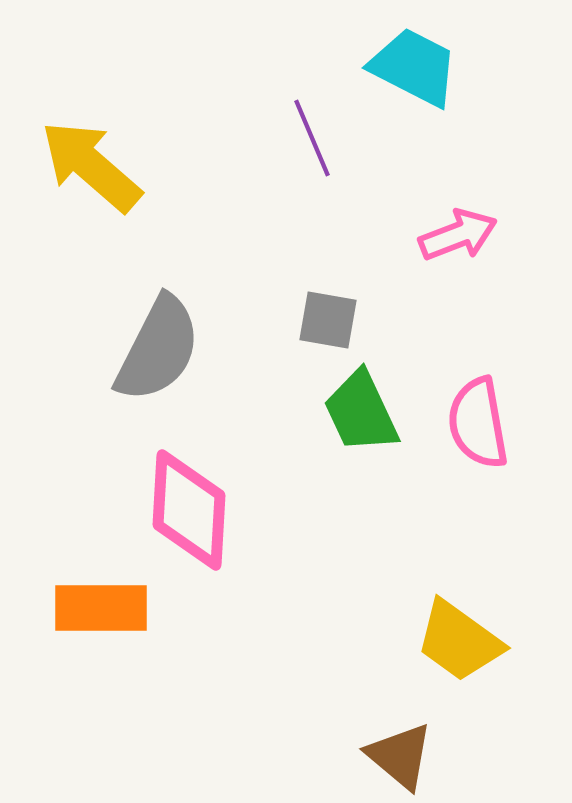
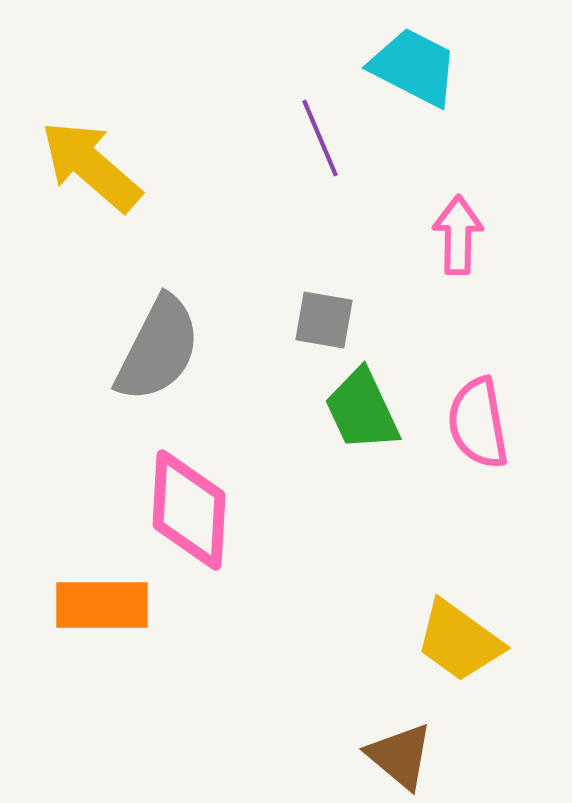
purple line: moved 8 px right
pink arrow: rotated 68 degrees counterclockwise
gray square: moved 4 px left
green trapezoid: moved 1 px right, 2 px up
orange rectangle: moved 1 px right, 3 px up
